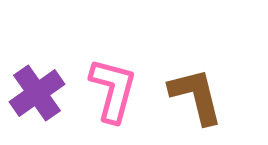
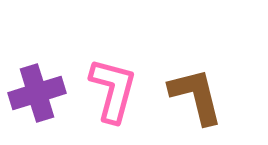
purple cross: rotated 18 degrees clockwise
